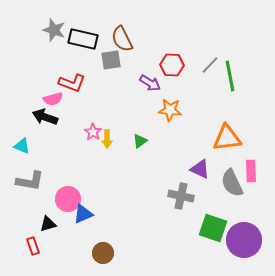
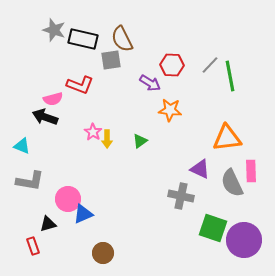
red L-shape: moved 8 px right, 2 px down
